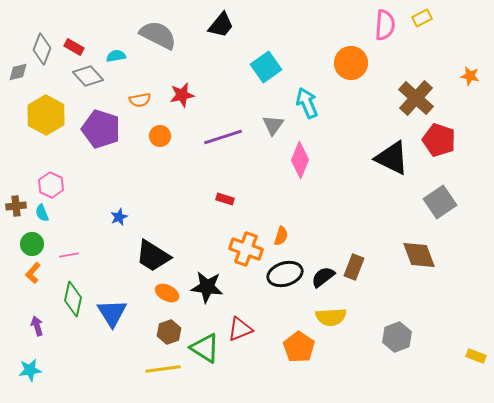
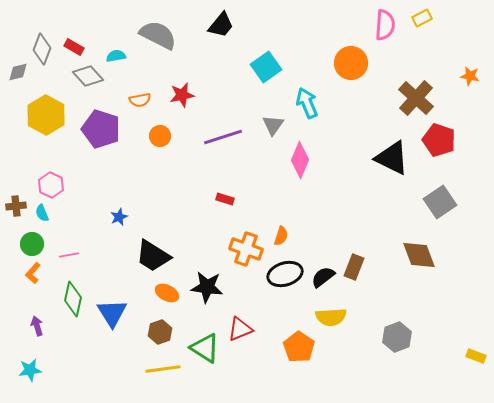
brown hexagon at (169, 332): moved 9 px left
